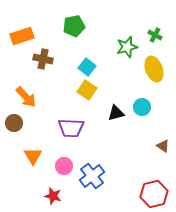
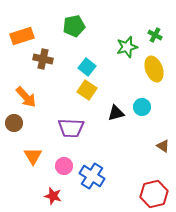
blue cross: rotated 20 degrees counterclockwise
